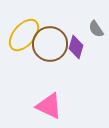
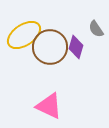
yellow ellipse: rotated 16 degrees clockwise
brown circle: moved 3 px down
